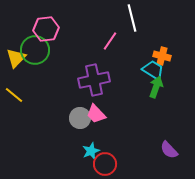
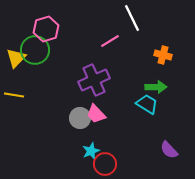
white line: rotated 12 degrees counterclockwise
pink hexagon: rotated 10 degrees counterclockwise
pink line: rotated 24 degrees clockwise
orange cross: moved 1 px right, 1 px up
cyan trapezoid: moved 6 px left, 34 px down
purple cross: rotated 12 degrees counterclockwise
green arrow: rotated 70 degrees clockwise
yellow line: rotated 30 degrees counterclockwise
